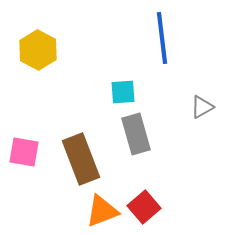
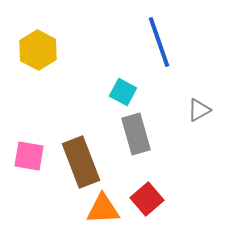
blue line: moved 3 px left, 4 px down; rotated 12 degrees counterclockwise
cyan square: rotated 32 degrees clockwise
gray triangle: moved 3 px left, 3 px down
pink square: moved 5 px right, 4 px down
brown rectangle: moved 3 px down
red square: moved 3 px right, 8 px up
orange triangle: moved 1 px right, 2 px up; rotated 18 degrees clockwise
